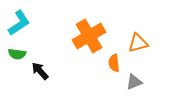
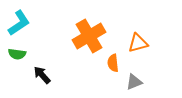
orange semicircle: moved 1 px left
black arrow: moved 2 px right, 4 px down
